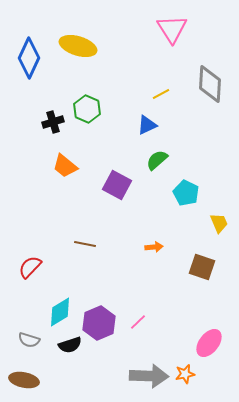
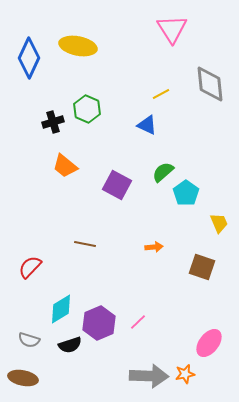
yellow ellipse: rotated 6 degrees counterclockwise
gray diamond: rotated 9 degrees counterclockwise
blue triangle: rotated 50 degrees clockwise
green semicircle: moved 6 px right, 12 px down
cyan pentagon: rotated 10 degrees clockwise
cyan diamond: moved 1 px right, 3 px up
brown ellipse: moved 1 px left, 2 px up
